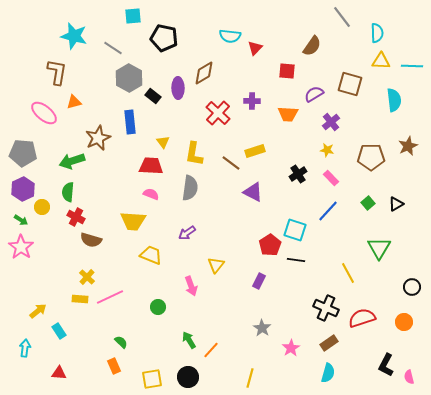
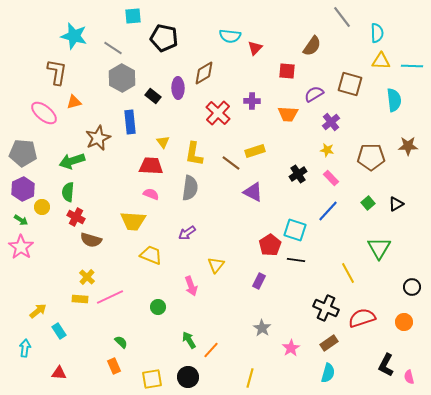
gray hexagon at (129, 78): moved 7 px left
brown star at (408, 146): rotated 24 degrees clockwise
